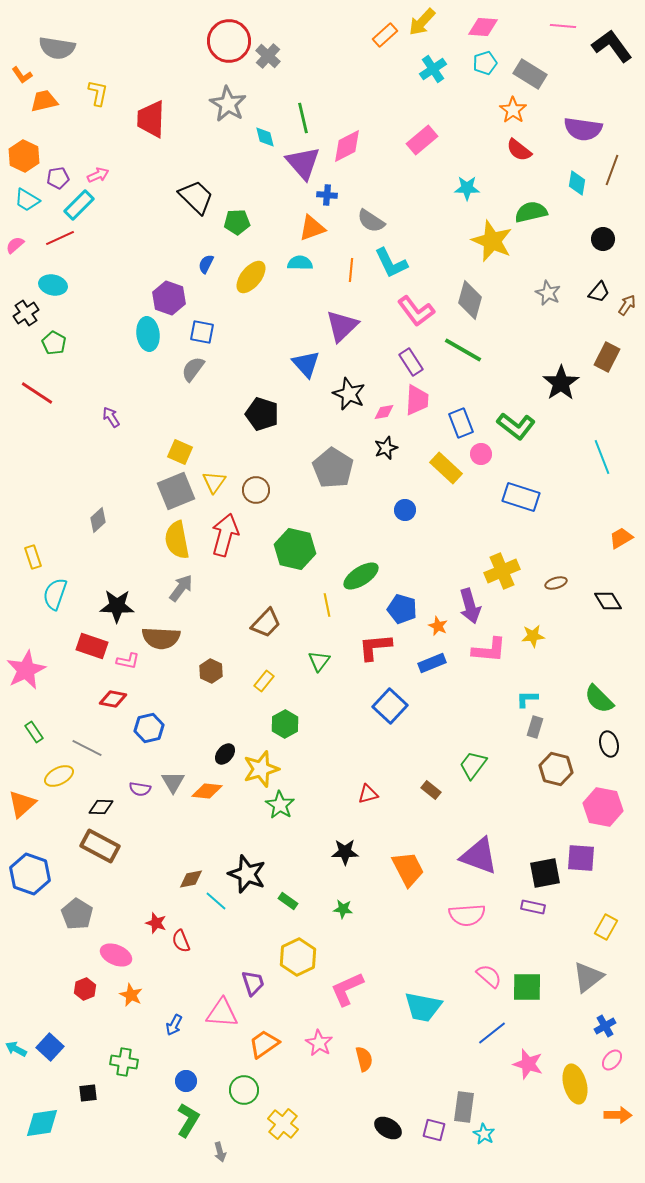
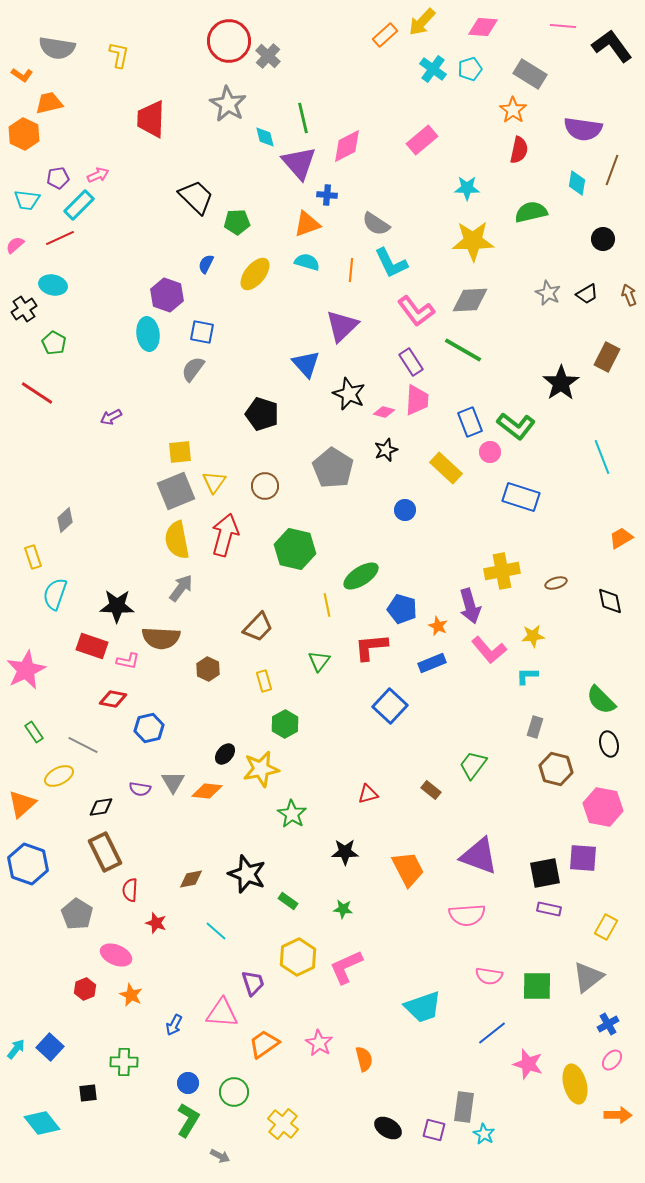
cyan pentagon at (485, 63): moved 15 px left, 6 px down
cyan cross at (433, 69): rotated 20 degrees counterclockwise
orange L-shape at (22, 75): rotated 20 degrees counterclockwise
yellow L-shape at (98, 93): moved 21 px right, 38 px up
orange trapezoid at (44, 101): moved 5 px right, 2 px down
red semicircle at (519, 150): rotated 116 degrees counterclockwise
orange hexagon at (24, 156): moved 22 px up
purple triangle at (303, 163): moved 4 px left
cyan trapezoid at (27, 200): rotated 24 degrees counterclockwise
gray semicircle at (371, 221): moved 5 px right, 3 px down
orange triangle at (312, 228): moved 5 px left, 4 px up
yellow star at (492, 241): moved 19 px left; rotated 24 degrees counterclockwise
cyan semicircle at (300, 263): moved 7 px right, 1 px up; rotated 15 degrees clockwise
yellow ellipse at (251, 277): moved 4 px right, 3 px up
black trapezoid at (599, 292): moved 12 px left, 2 px down; rotated 20 degrees clockwise
purple hexagon at (169, 298): moved 2 px left, 3 px up
gray diamond at (470, 300): rotated 72 degrees clockwise
brown arrow at (627, 305): moved 2 px right, 10 px up; rotated 55 degrees counterclockwise
black cross at (26, 313): moved 2 px left, 4 px up
pink diamond at (384, 412): rotated 25 degrees clockwise
purple arrow at (111, 417): rotated 85 degrees counterclockwise
blue rectangle at (461, 423): moved 9 px right, 1 px up
black star at (386, 448): moved 2 px down
yellow square at (180, 452): rotated 30 degrees counterclockwise
pink circle at (481, 454): moved 9 px right, 2 px up
brown circle at (256, 490): moved 9 px right, 4 px up
gray diamond at (98, 520): moved 33 px left
yellow cross at (502, 571): rotated 12 degrees clockwise
black diamond at (608, 601): moved 2 px right; rotated 20 degrees clockwise
brown trapezoid at (266, 623): moved 8 px left, 4 px down
red L-shape at (375, 647): moved 4 px left
pink L-shape at (489, 650): rotated 45 degrees clockwise
brown hexagon at (211, 671): moved 3 px left, 2 px up
yellow rectangle at (264, 681): rotated 55 degrees counterclockwise
cyan L-shape at (527, 699): moved 23 px up
green semicircle at (599, 699): moved 2 px right, 1 px down
gray line at (87, 748): moved 4 px left, 3 px up
yellow star at (261, 769): rotated 6 degrees clockwise
green star at (280, 805): moved 12 px right, 9 px down
black diamond at (101, 807): rotated 10 degrees counterclockwise
brown rectangle at (100, 846): moved 5 px right, 6 px down; rotated 36 degrees clockwise
purple square at (581, 858): moved 2 px right
blue hexagon at (30, 874): moved 2 px left, 10 px up
cyan line at (216, 901): moved 30 px down
purple rectangle at (533, 907): moved 16 px right, 2 px down
red semicircle at (181, 941): moved 51 px left, 51 px up; rotated 25 degrees clockwise
pink semicircle at (489, 976): rotated 148 degrees clockwise
green square at (527, 987): moved 10 px right, 1 px up
pink L-shape at (347, 989): moved 1 px left, 22 px up
cyan trapezoid at (423, 1007): rotated 30 degrees counterclockwise
blue cross at (605, 1026): moved 3 px right, 2 px up
cyan arrow at (16, 1049): rotated 100 degrees clockwise
green cross at (124, 1062): rotated 8 degrees counterclockwise
blue circle at (186, 1081): moved 2 px right, 2 px down
green circle at (244, 1090): moved 10 px left, 2 px down
cyan diamond at (42, 1123): rotated 60 degrees clockwise
gray arrow at (220, 1152): moved 4 px down; rotated 48 degrees counterclockwise
